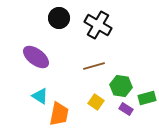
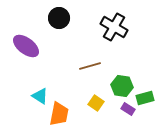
black cross: moved 16 px right, 2 px down
purple ellipse: moved 10 px left, 11 px up
brown line: moved 4 px left
green hexagon: moved 1 px right
green rectangle: moved 2 px left
yellow square: moved 1 px down
purple rectangle: moved 2 px right
